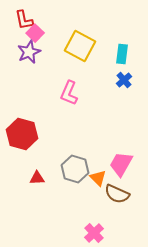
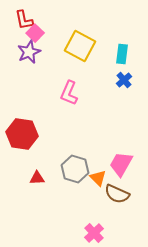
red hexagon: rotated 8 degrees counterclockwise
